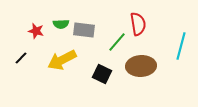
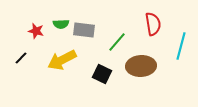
red semicircle: moved 15 px right
